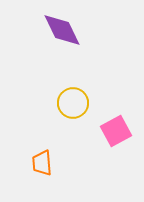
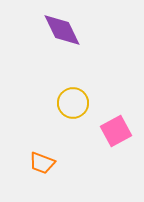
orange trapezoid: rotated 64 degrees counterclockwise
